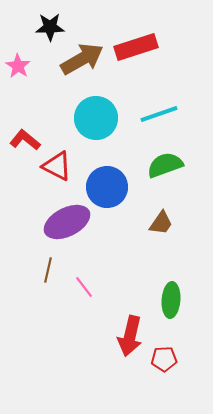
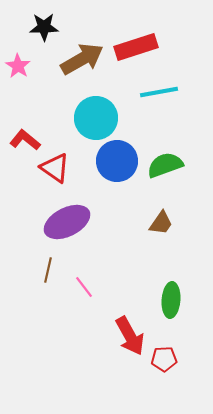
black star: moved 6 px left
cyan line: moved 22 px up; rotated 9 degrees clockwise
red triangle: moved 2 px left, 2 px down; rotated 8 degrees clockwise
blue circle: moved 10 px right, 26 px up
red arrow: rotated 42 degrees counterclockwise
